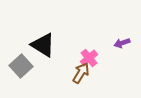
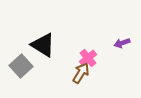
pink cross: moved 1 px left
